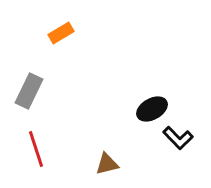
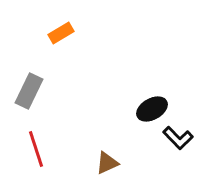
brown triangle: moved 1 px up; rotated 10 degrees counterclockwise
